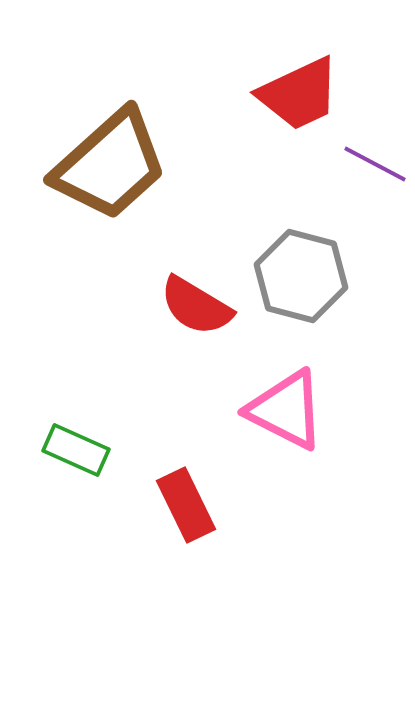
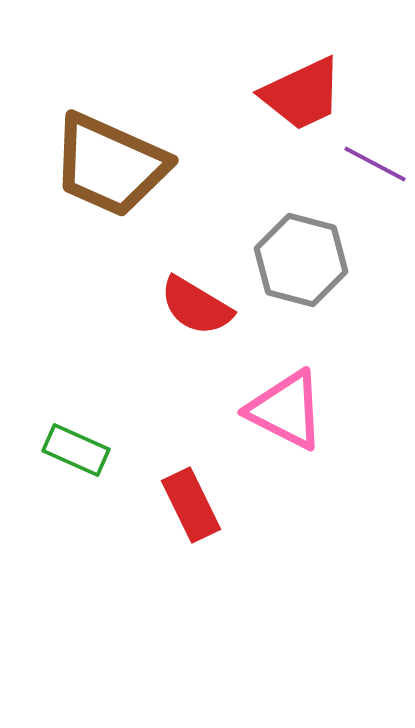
red trapezoid: moved 3 px right
brown trapezoid: rotated 66 degrees clockwise
gray hexagon: moved 16 px up
red rectangle: moved 5 px right
